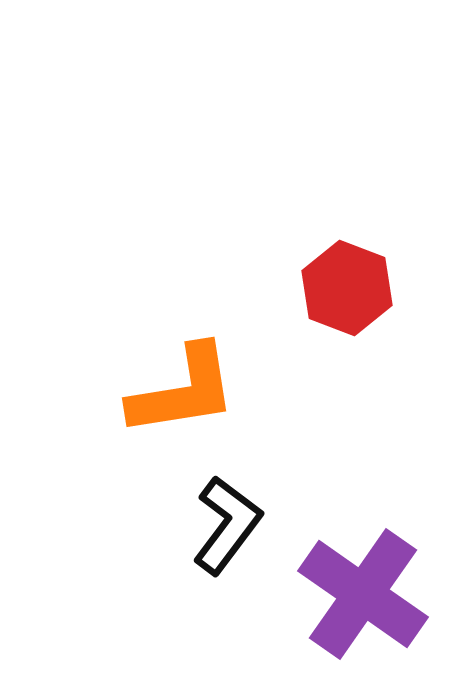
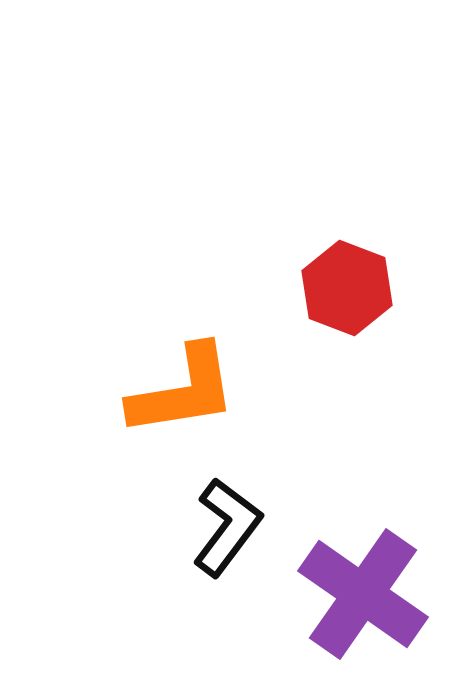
black L-shape: moved 2 px down
